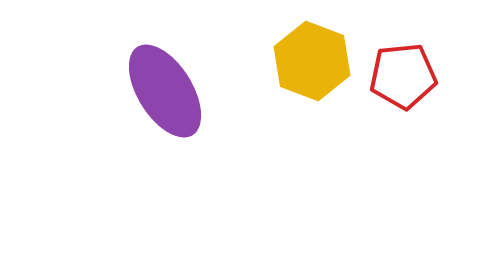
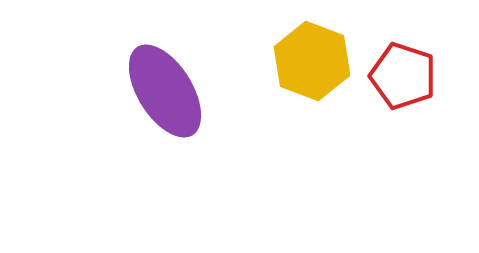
red pentagon: rotated 24 degrees clockwise
